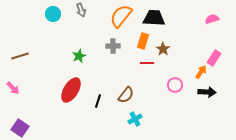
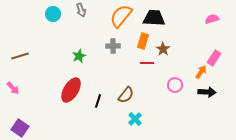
cyan cross: rotated 16 degrees counterclockwise
